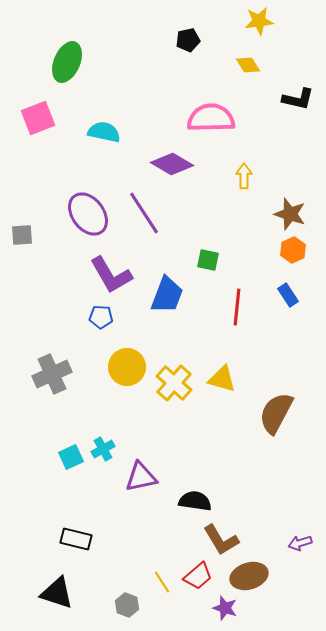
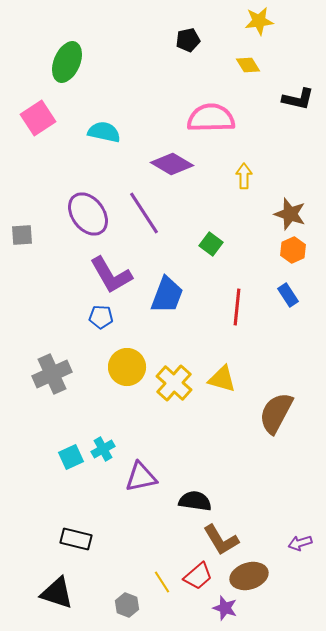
pink square: rotated 12 degrees counterclockwise
green square: moved 3 px right, 16 px up; rotated 25 degrees clockwise
